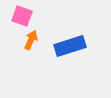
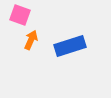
pink square: moved 2 px left, 1 px up
